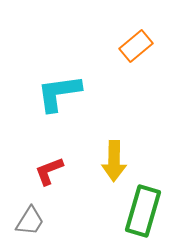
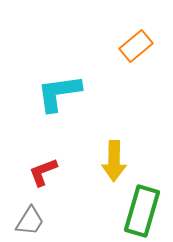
red L-shape: moved 6 px left, 1 px down
green rectangle: moved 1 px left
